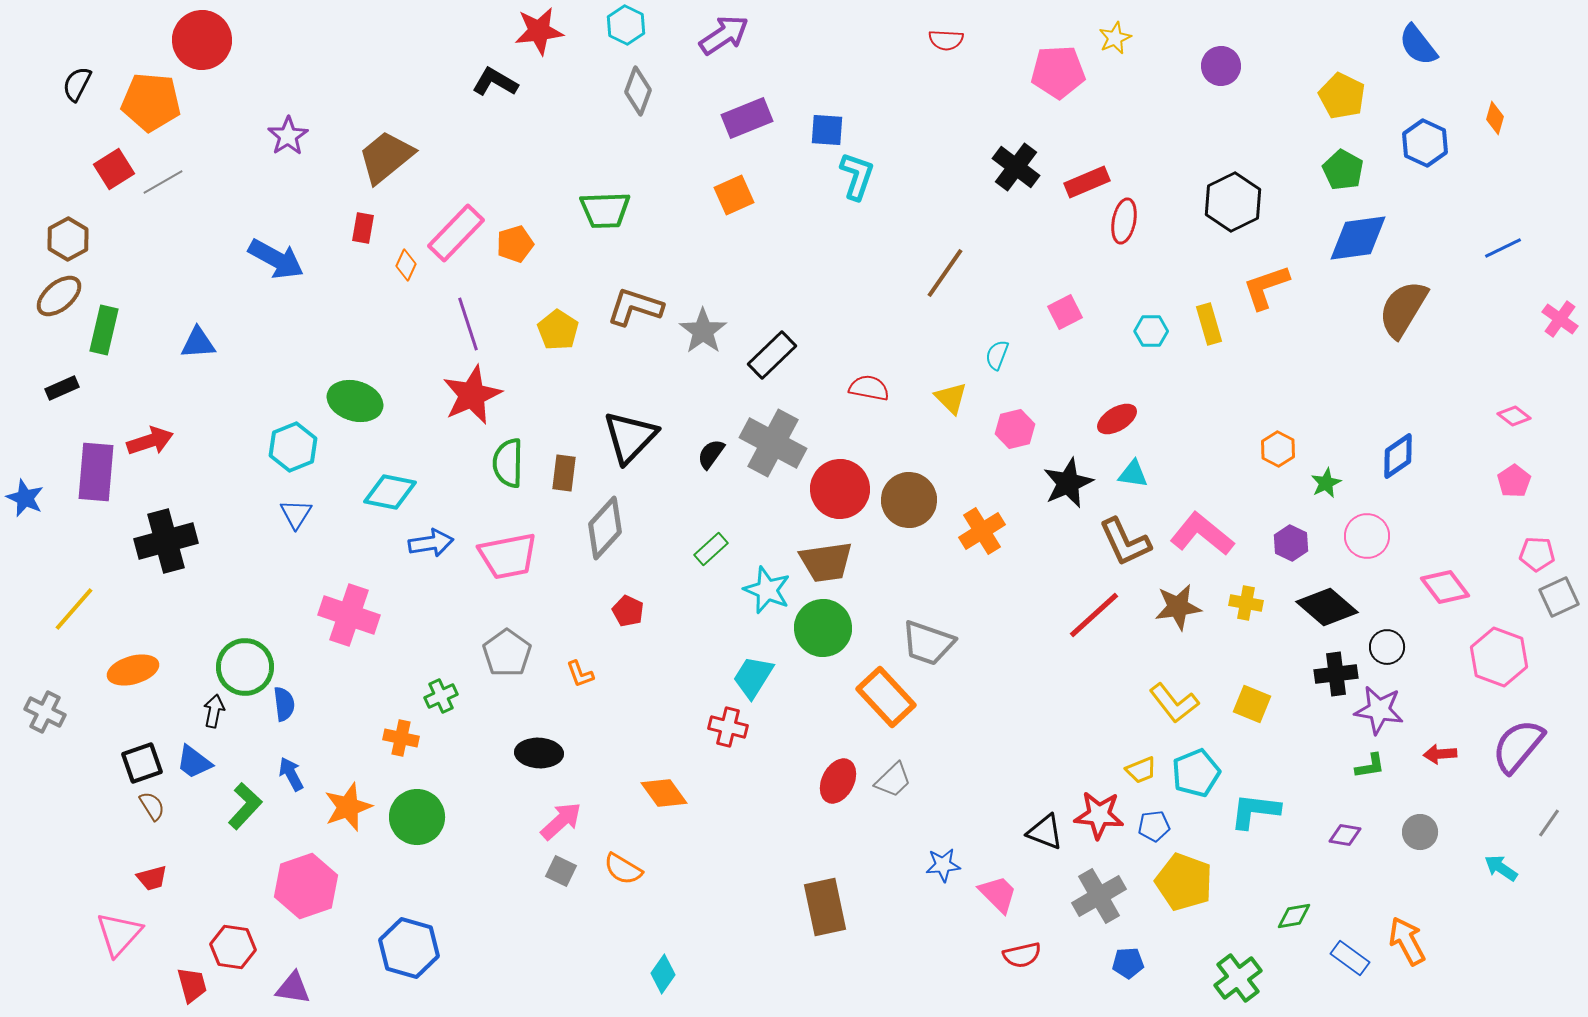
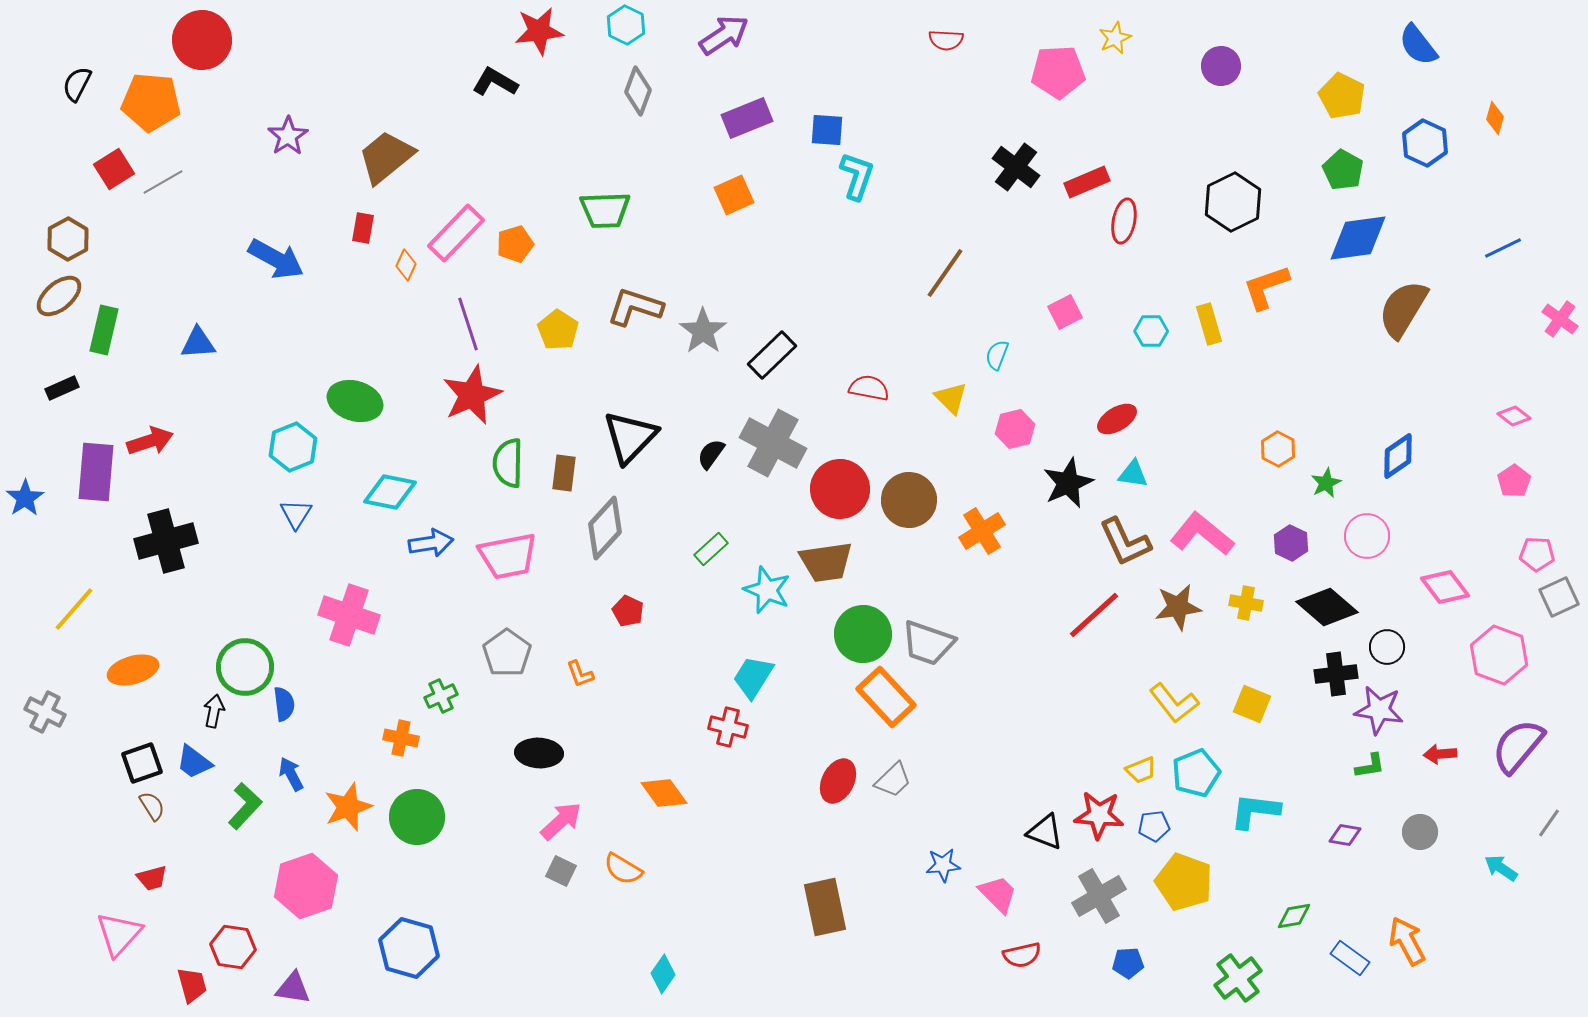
blue star at (25, 498): rotated 15 degrees clockwise
green circle at (823, 628): moved 40 px right, 6 px down
pink hexagon at (1499, 657): moved 2 px up
